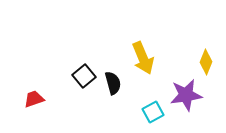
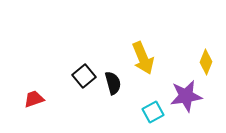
purple star: moved 1 px down
